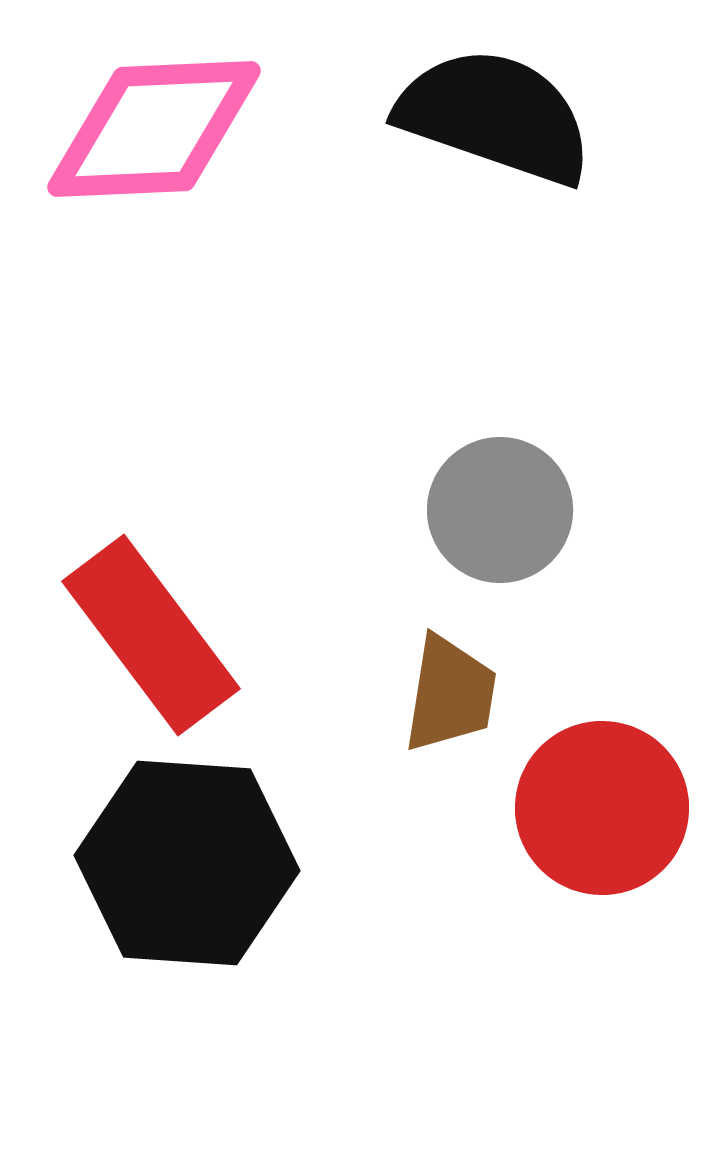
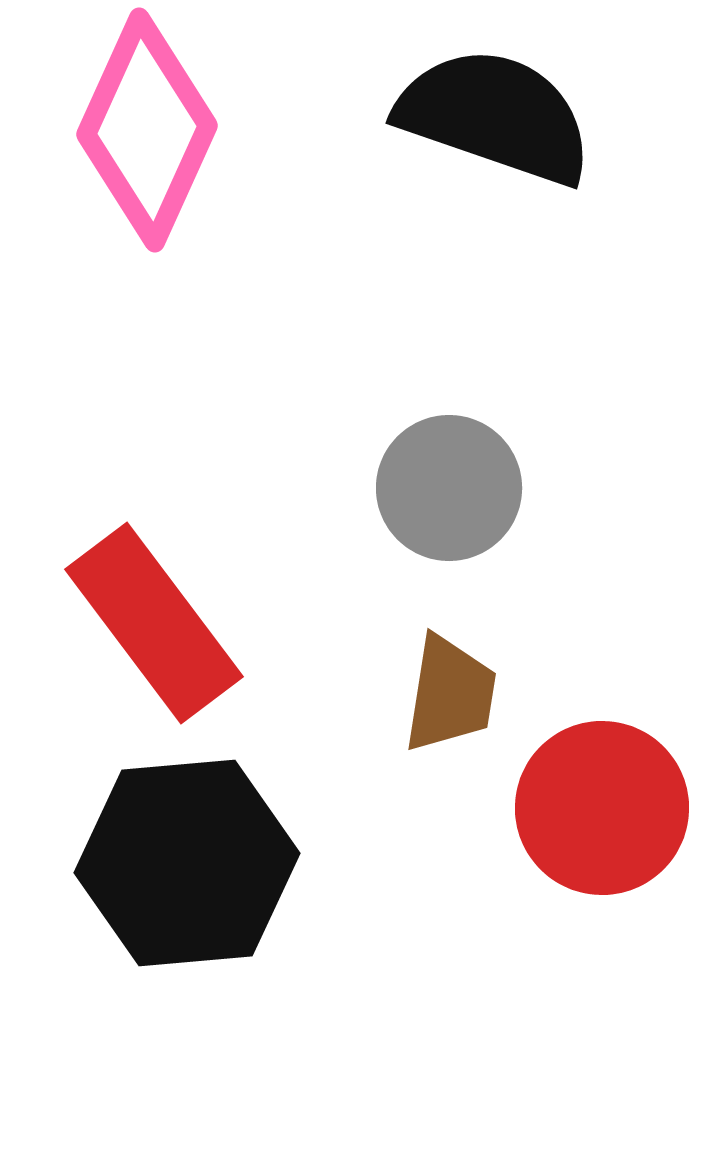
pink diamond: moved 7 px left, 1 px down; rotated 63 degrees counterclockwise
gray circle: moved 51 px left, 22 px up
red rectangle: moved 3 px right, 12 px up
black hexagon: rotated 9 degrees counterclockwise
